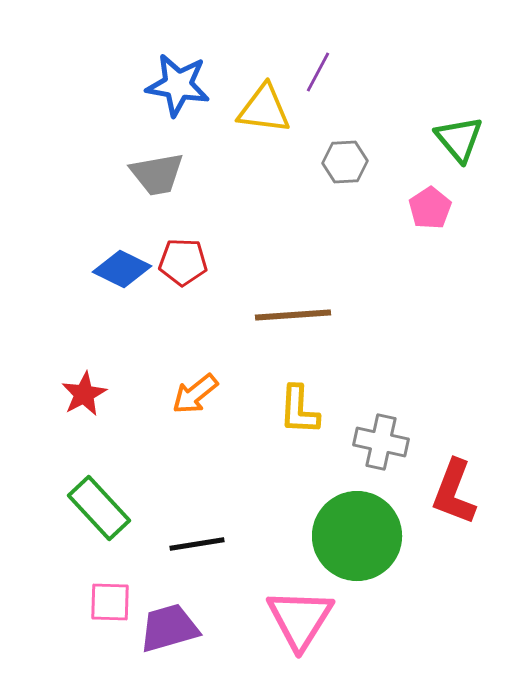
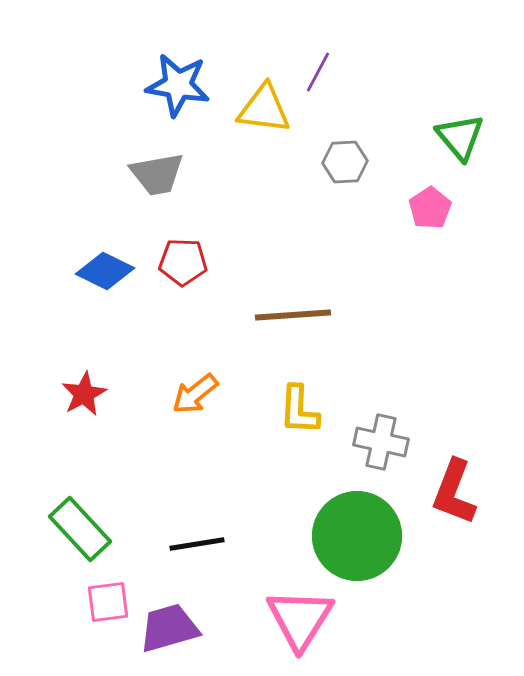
green triangle: moved 1 px right, 2 px up
blue diamond: moved 17 px left, 2 px down
green rectangle: moved 19 px left, 21 px down
pink square: moved 2 px left; rotated 9 degrees counterclockwise
